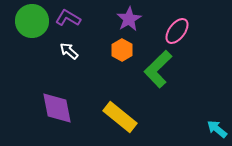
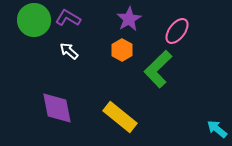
green circle: moved 2 px right, 1 px up
